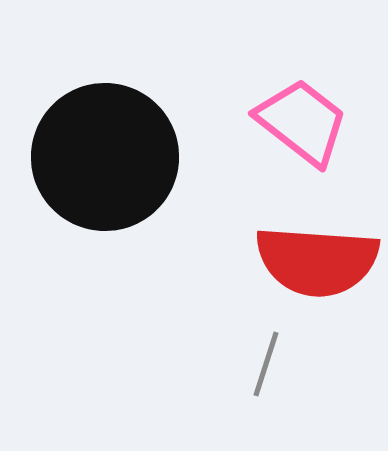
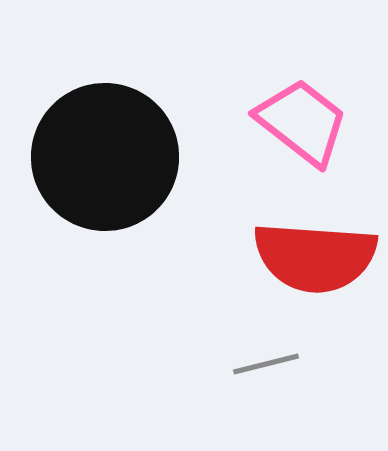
red semicircle: moved 2 px left, 4 px up
gray line: rotated 58 degrees clockwise
